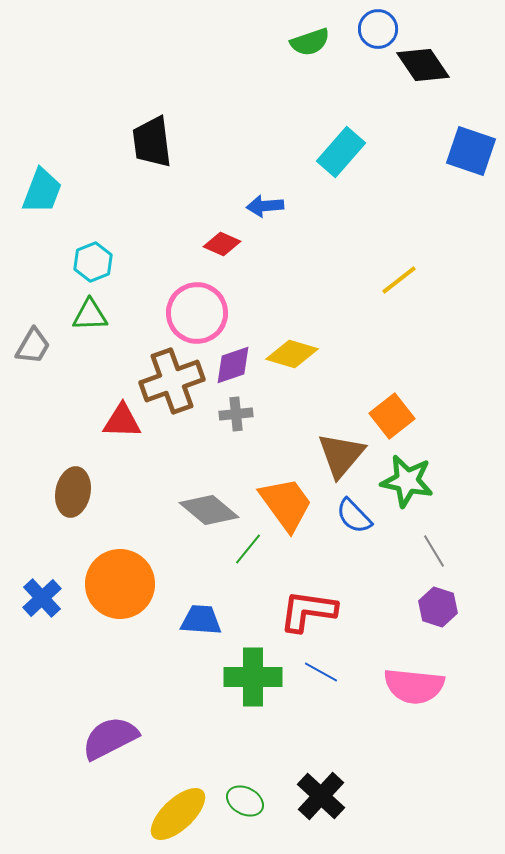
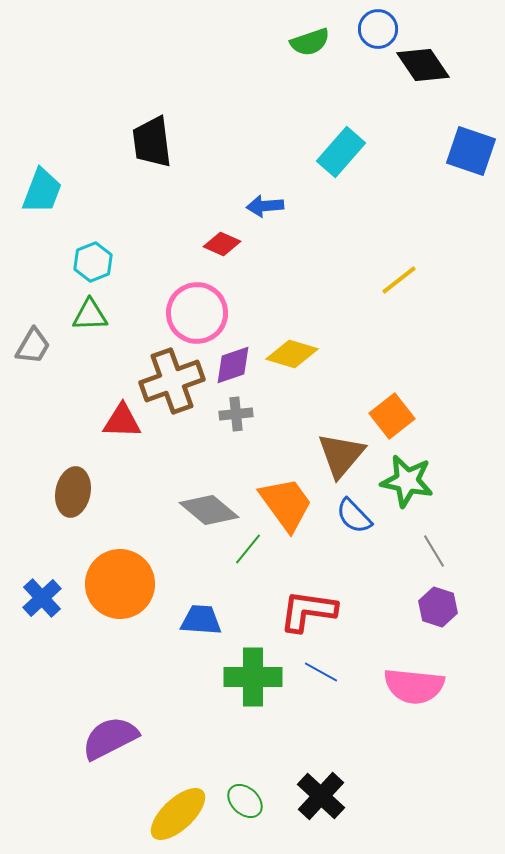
green ellipse: rotated 15 degrees clockwise
